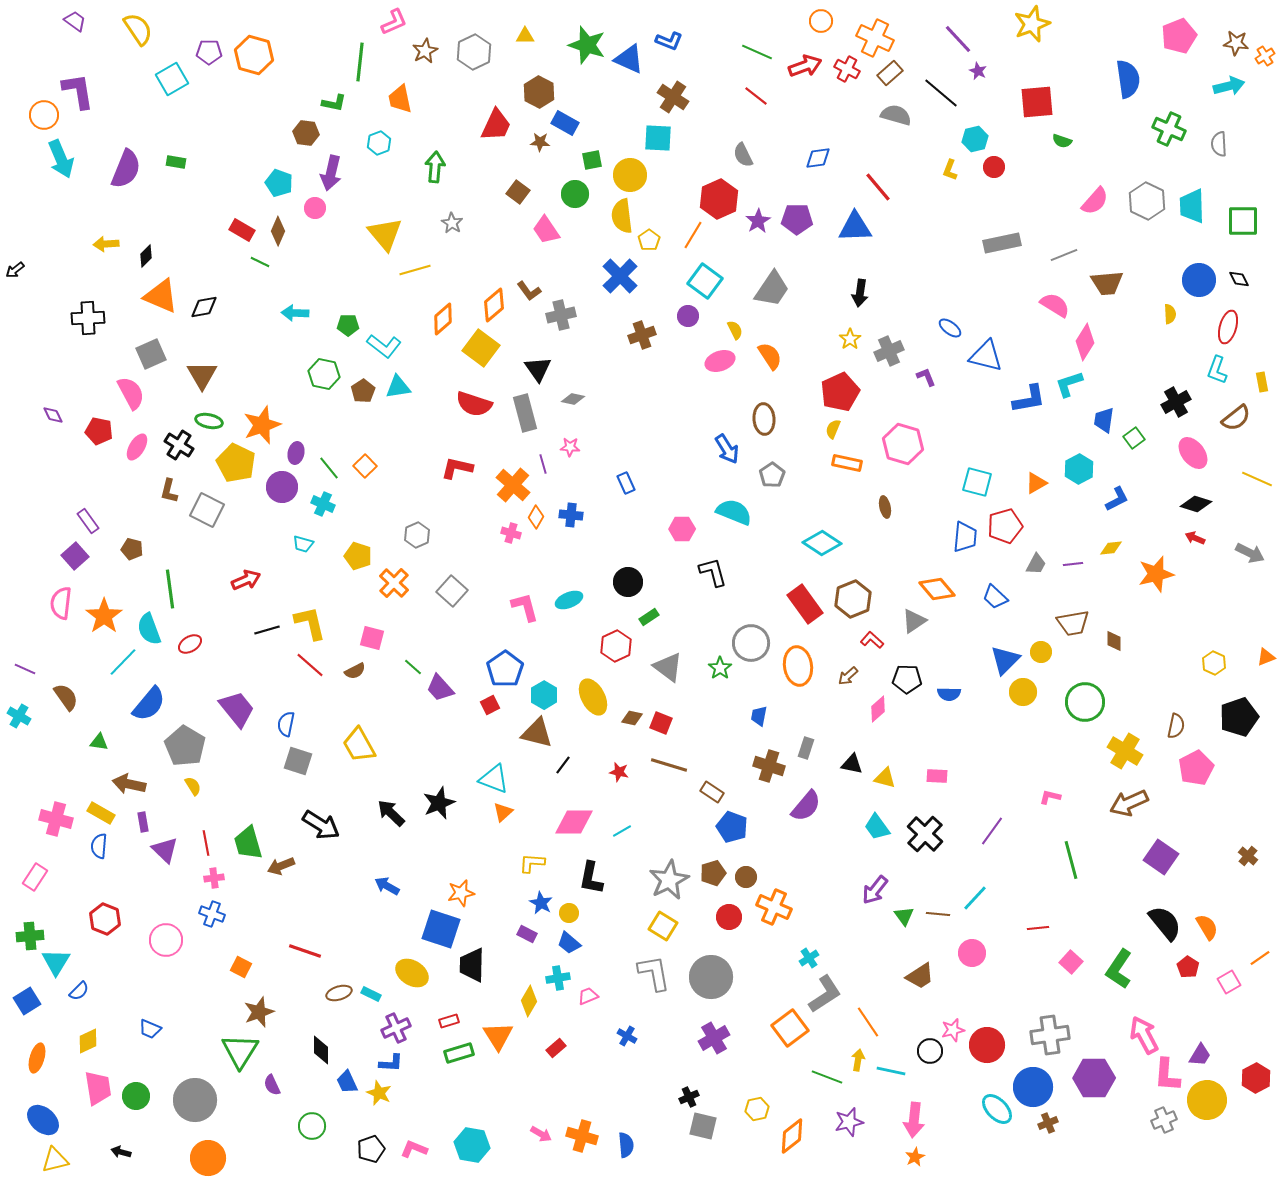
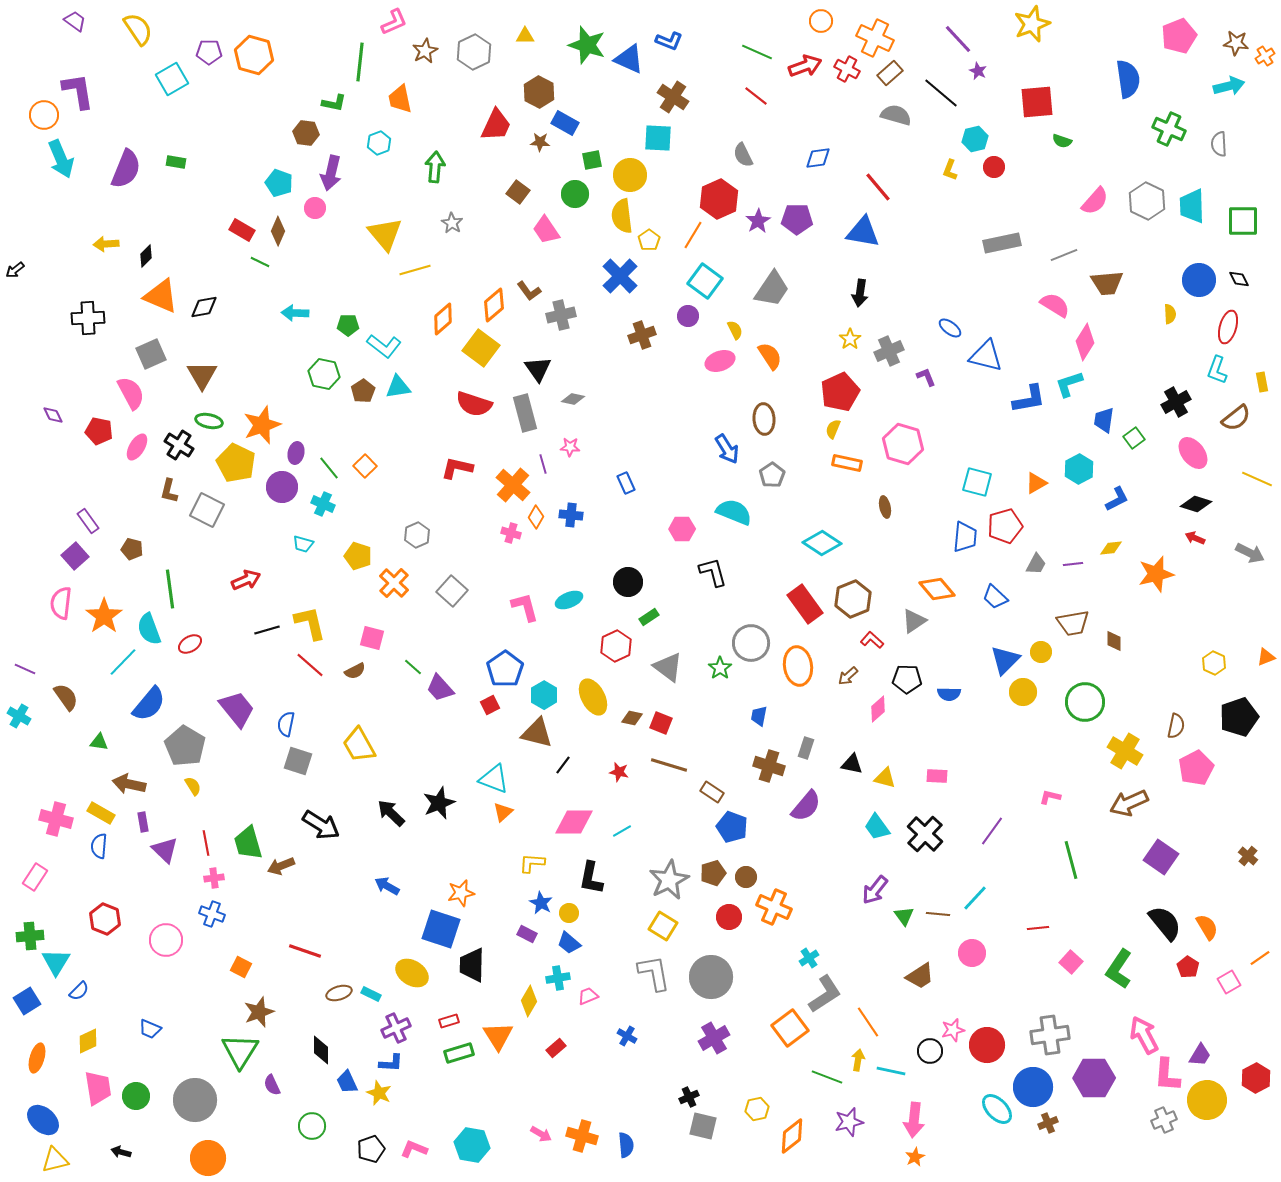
blue triangle at (855, 227): moved 8 px right, 5 px down; rotated 12 degrees clockwise
